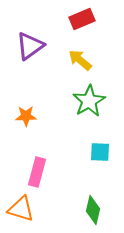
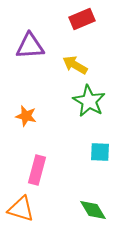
purple triangle: rotated 32 degrees clockwise
yellow arrow: moved 5 px left, 5 px down; rotated 10 degrees counterclockwise
green star: rotated 12 degrees counterclockwise
orange star: rotated 15 degrees clockwise
pink rectangle: moved 2 px up
green diamond: rotated 44 degrees counterclockwise
